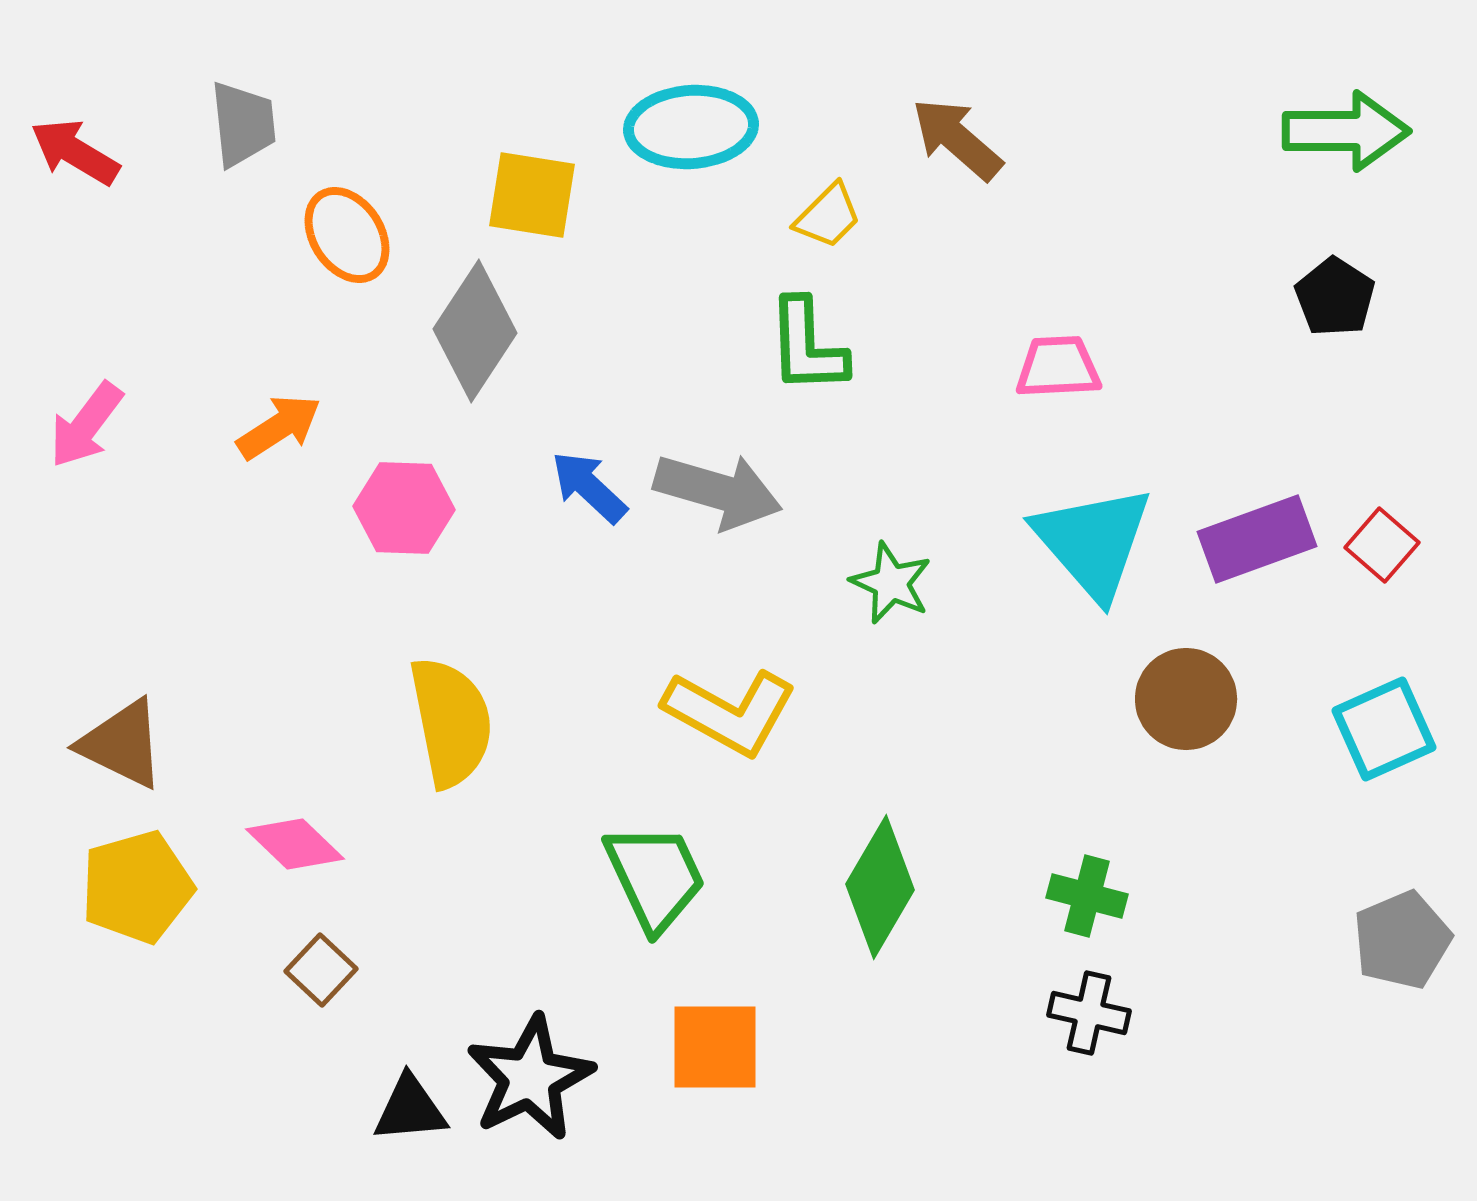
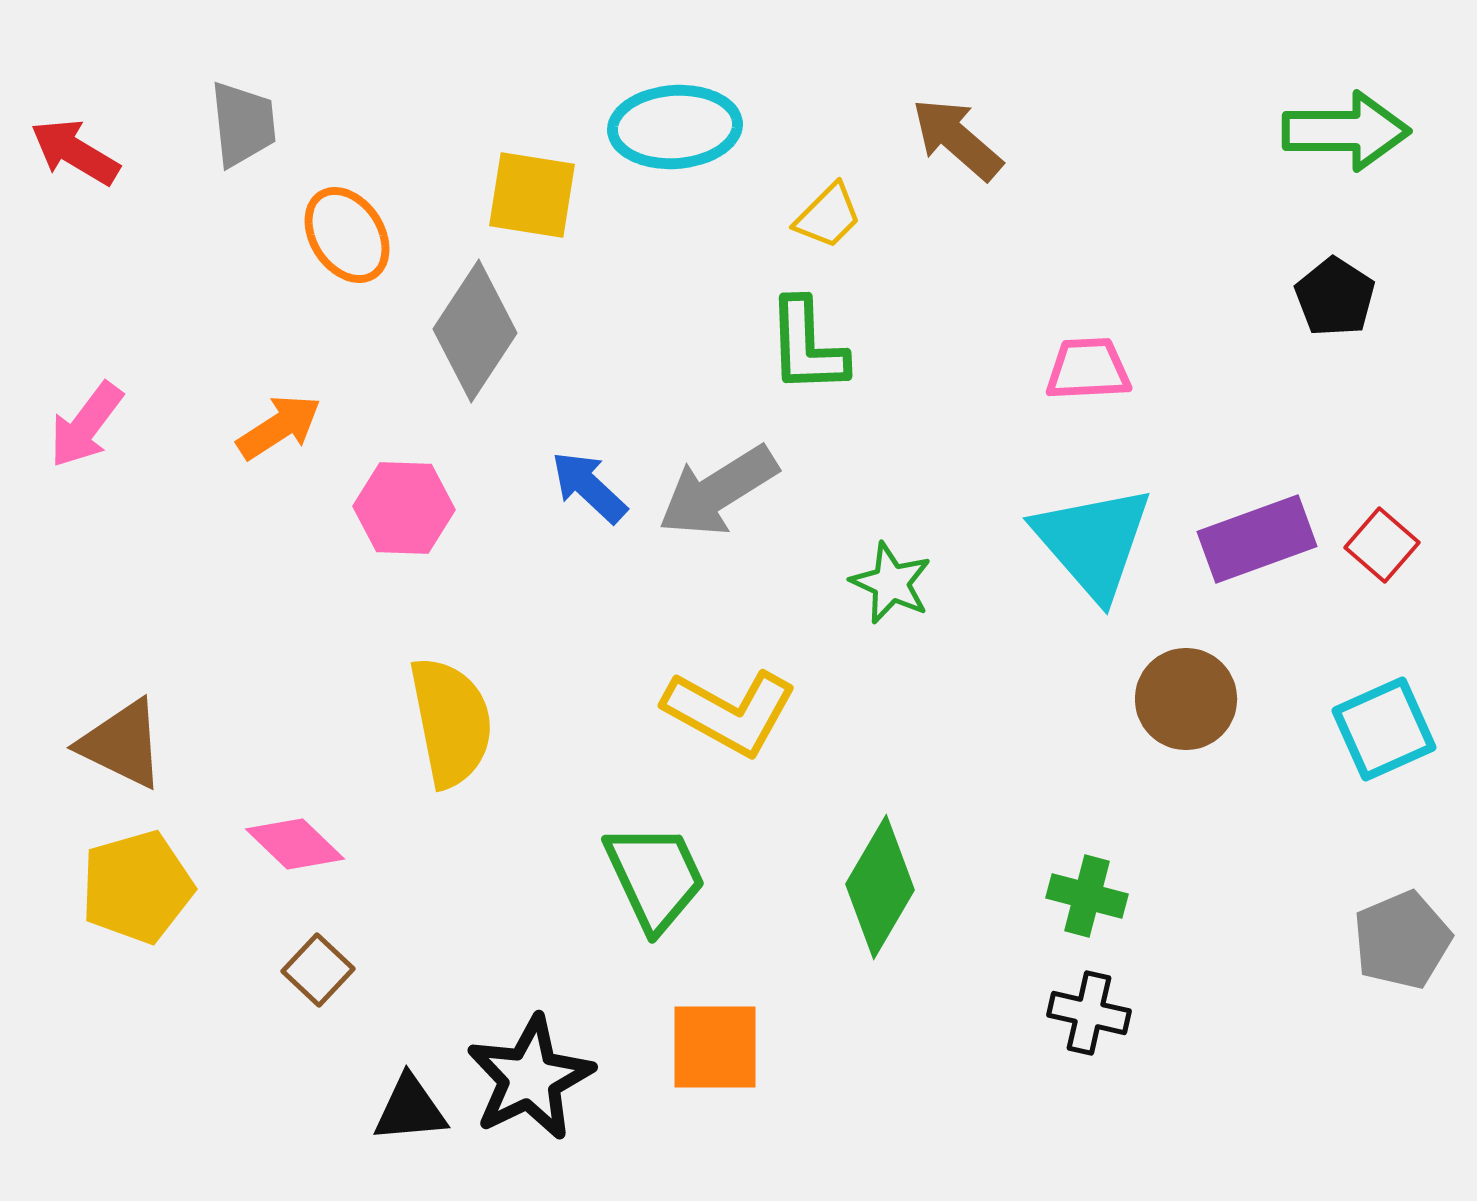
cyan ellipse: moved 16 px left
pink trapezoid: moved 30 px right, 2 px down
gray arrow: rotated 132 degrees clockwise
brown square: moved 3 px left
